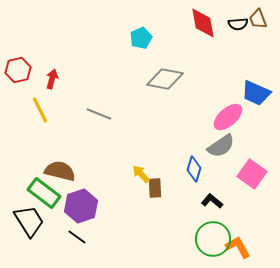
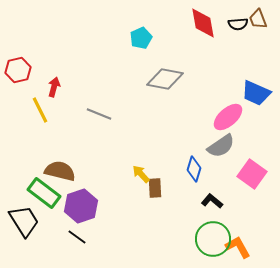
red arrow: moved 2 px right, 8 px down
black trapezoid: moved 5 px left
